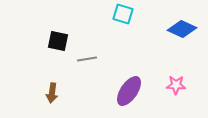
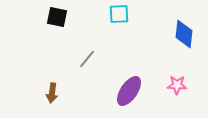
cyan square: moved 4 px left; rotated 20 degrees counterclockwise
blue diamond: moved 2 px right, 5 px down; rotated 72 degrees clockwise
black square: moved 1 px left, 24 px up
gray line: rotated 42 degrees counterclockwise
pink star: moved 1 px right
